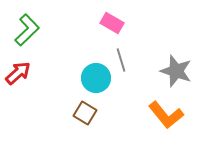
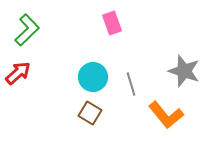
pink rectangle: rotated 40 degrees clockwise
gray line: moved 10 px right, 24 px down
gray star: moved 8 px right
cyan circle: moved 3 px left, 1 px up
brown square: moved 5 px right
